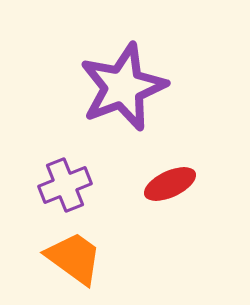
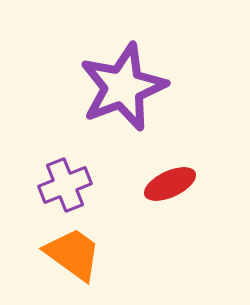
orange trapezoid: moved 1 px left, 4 px up
